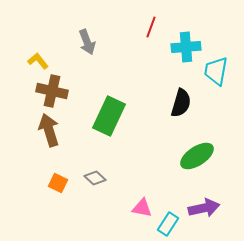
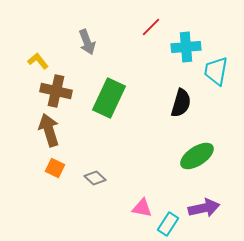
red line: rotated 25 degrees clockwise
brown cross: moved 4 px right
green rectangle: moved 18 px up
orange square: moved 3 px left, 15 px up
